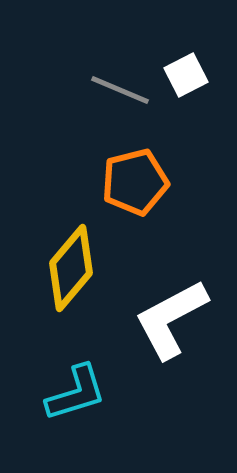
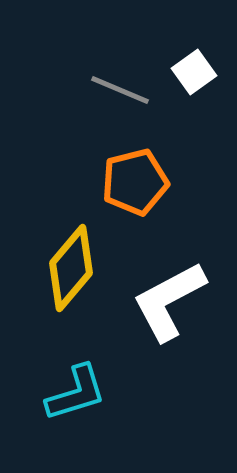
white square: moved 8 px right, 3 px up; rotated 9 degrees counterclockwise
white L-shape: moved 2 px left, 18 px up
